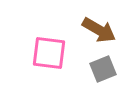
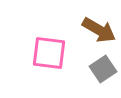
gray square: rotated 12 degrees counterclockwise
